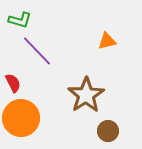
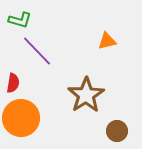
red semicircle: rotated 36 degrees clockwise
brown circle: moved 9 px right
